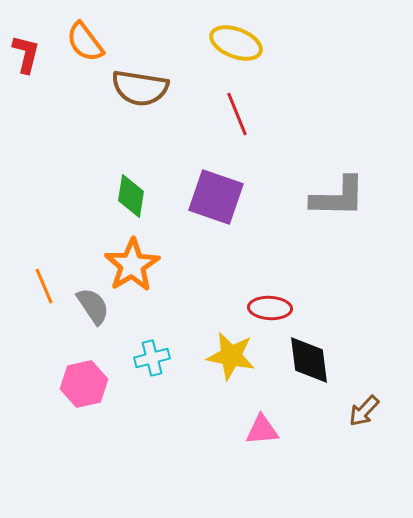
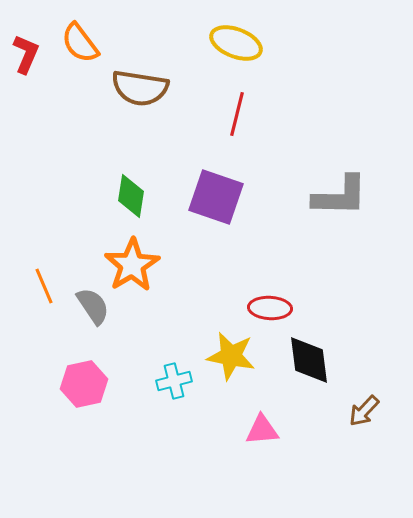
orange semicircle: moved 5 px left, 1 px down
red L-shape: rotated 9 degrees clockwise
red line: rotated 36 degrees clockwise
gray L-shape: moved 2 px right, 1 px up
cyan cross: moved 22 px right, 23 px down
